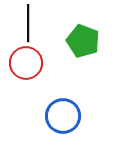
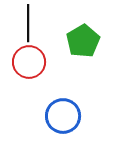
green pentagon: rotated 20 degrees clockwise
red circle: moved 3 px right, 1 px up
